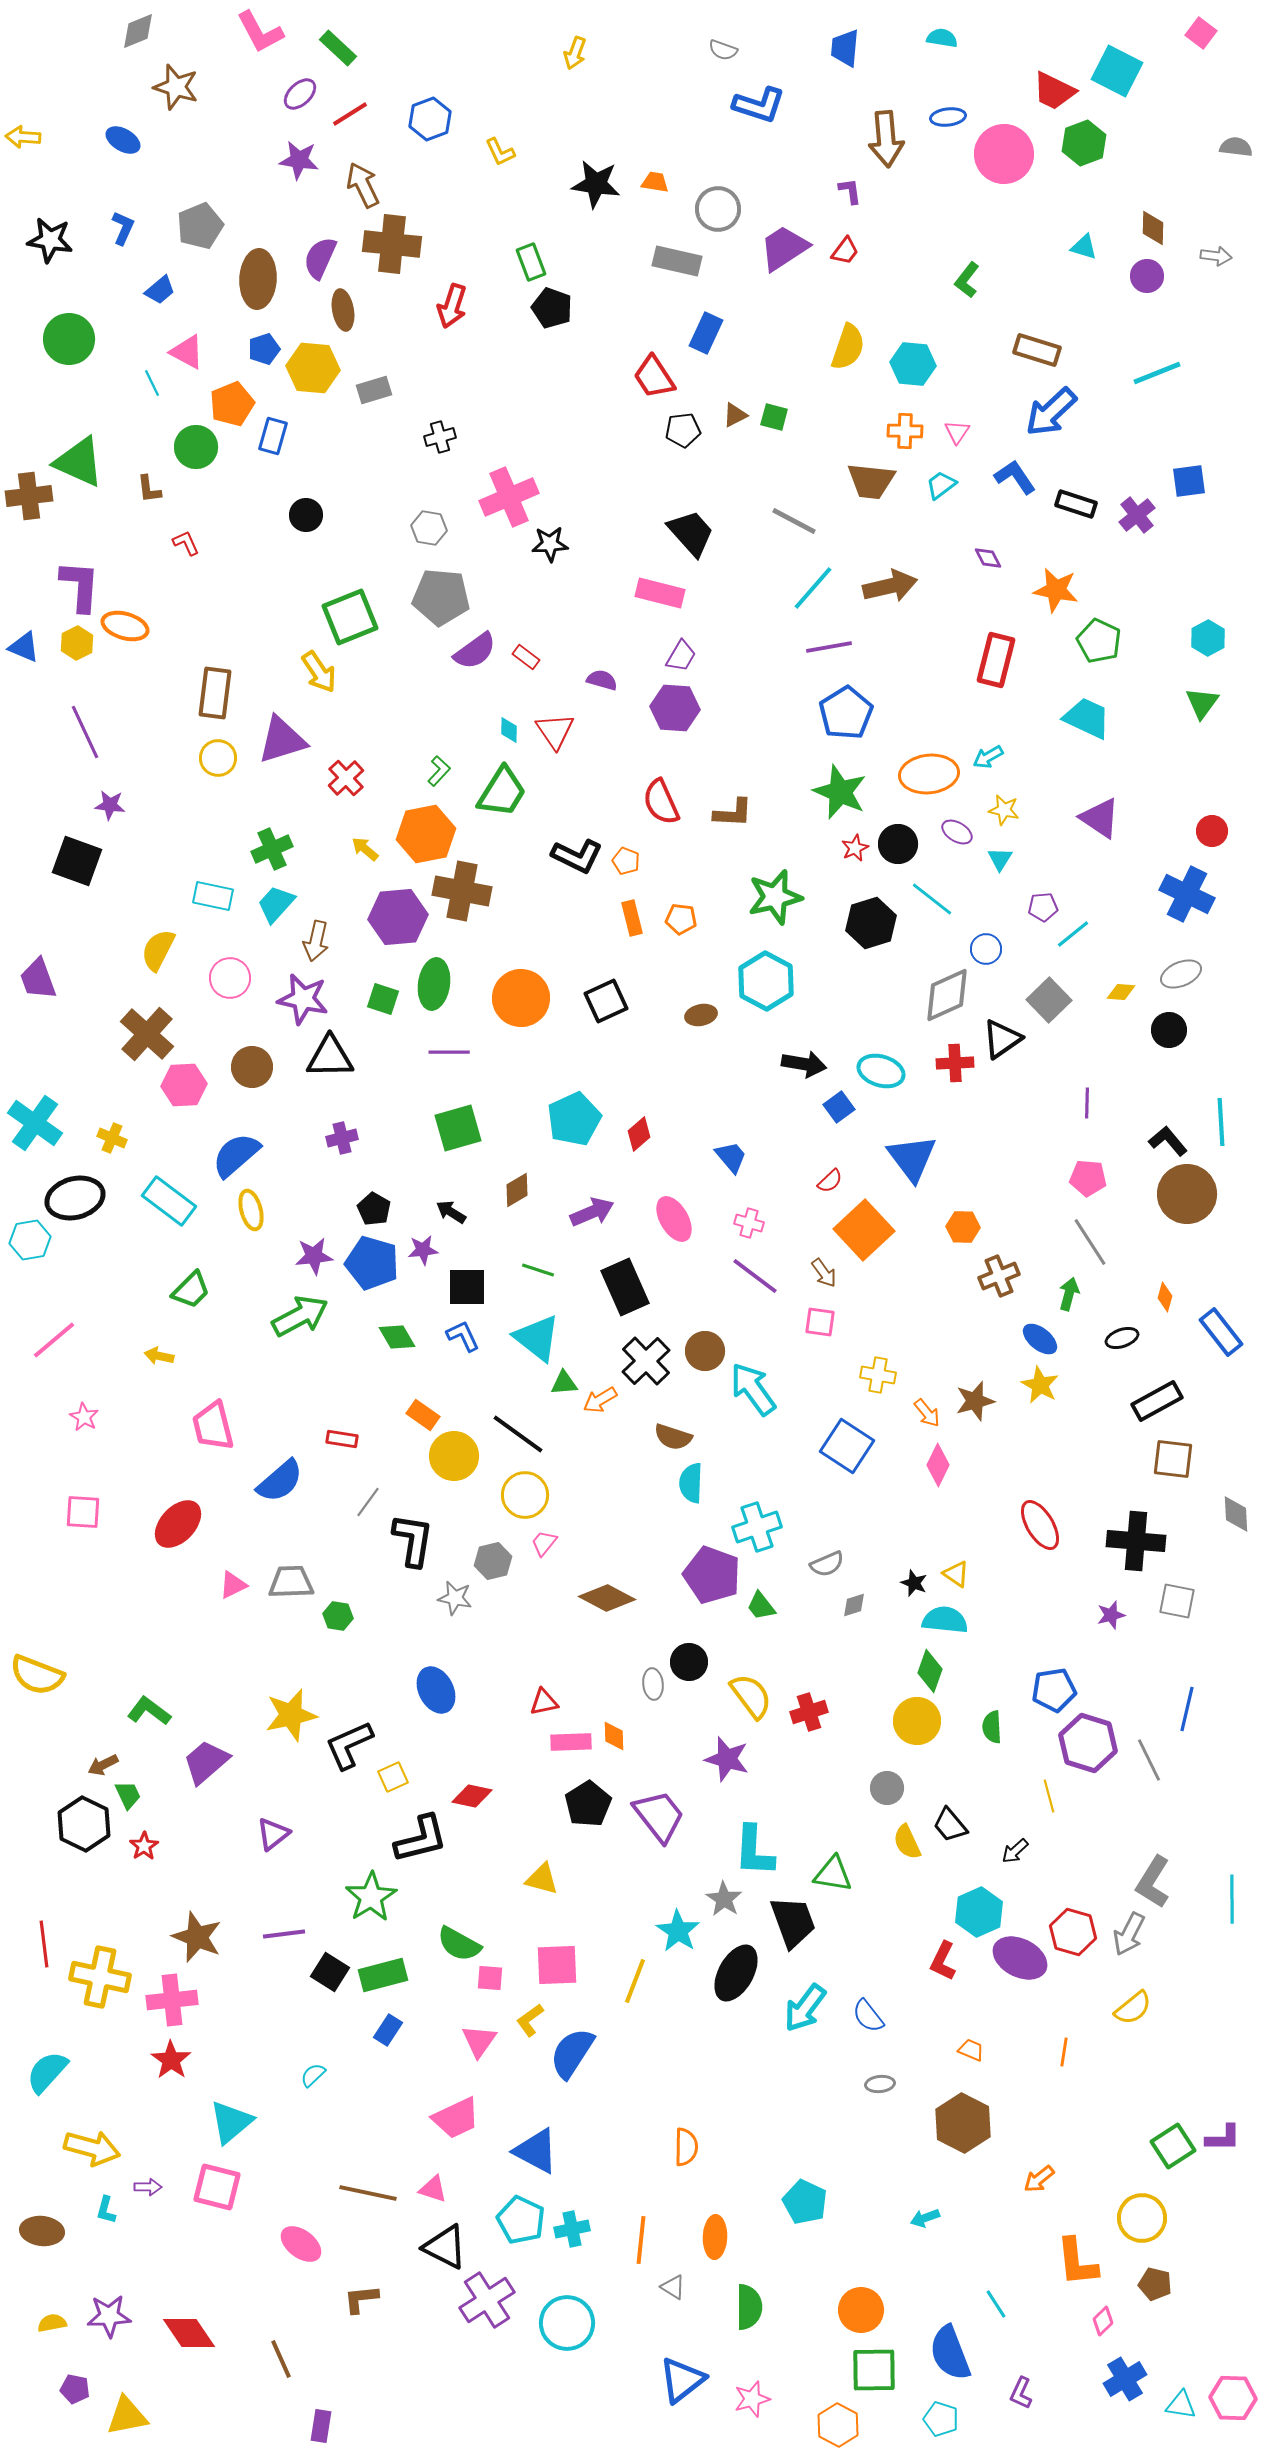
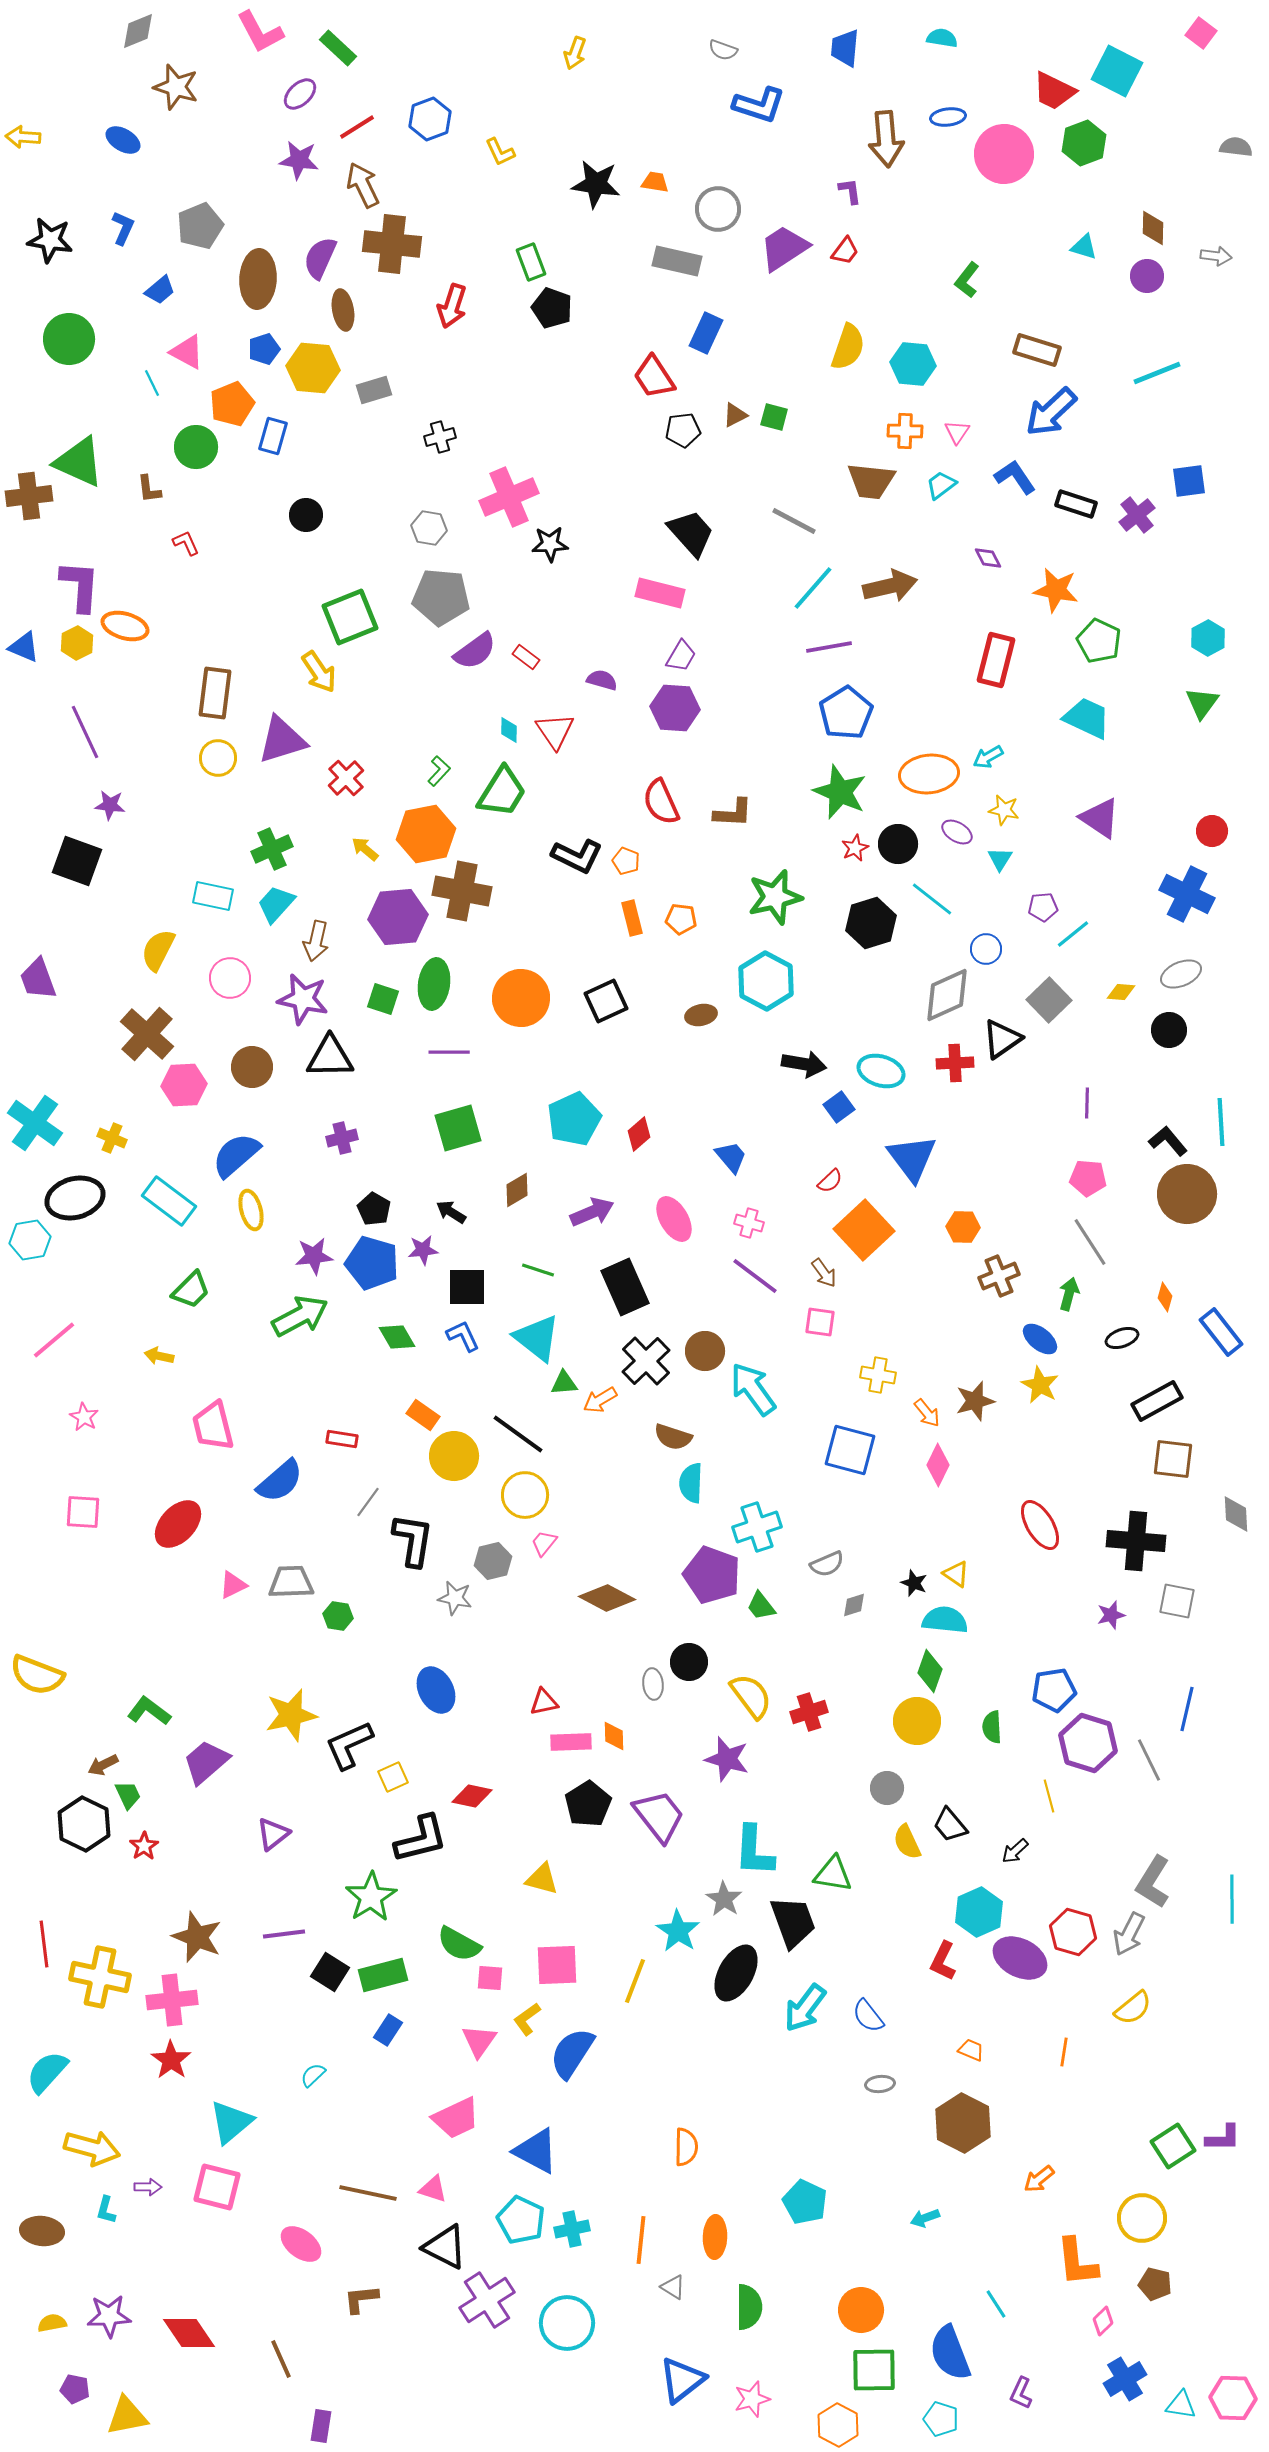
red line at (350, 114): moved 7 px right, 13 px down
blue square at (847, 1446): moved 3 px right, 4 px down; rotated 18 degrees counterclockwise
yellow L-shape at (530, 2020): moved 3 px left, 1 px up
